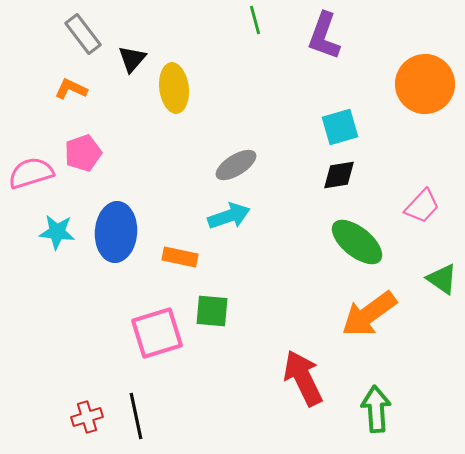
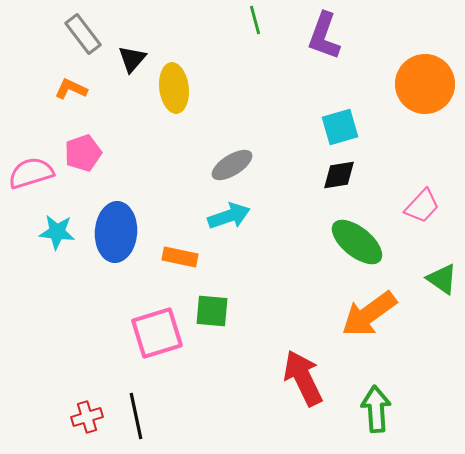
gray ellipse: moved 4 px left
